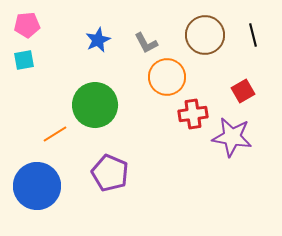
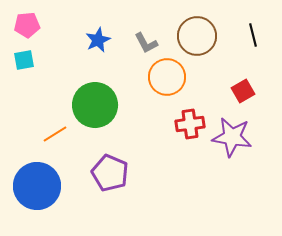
brown circle: moved 8 px left, 1 px down
red cross: moved 3 px left, 10 px down
